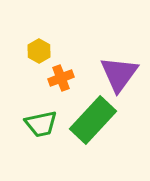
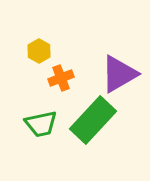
purple triangle: rotated 24 degrees clockwise
